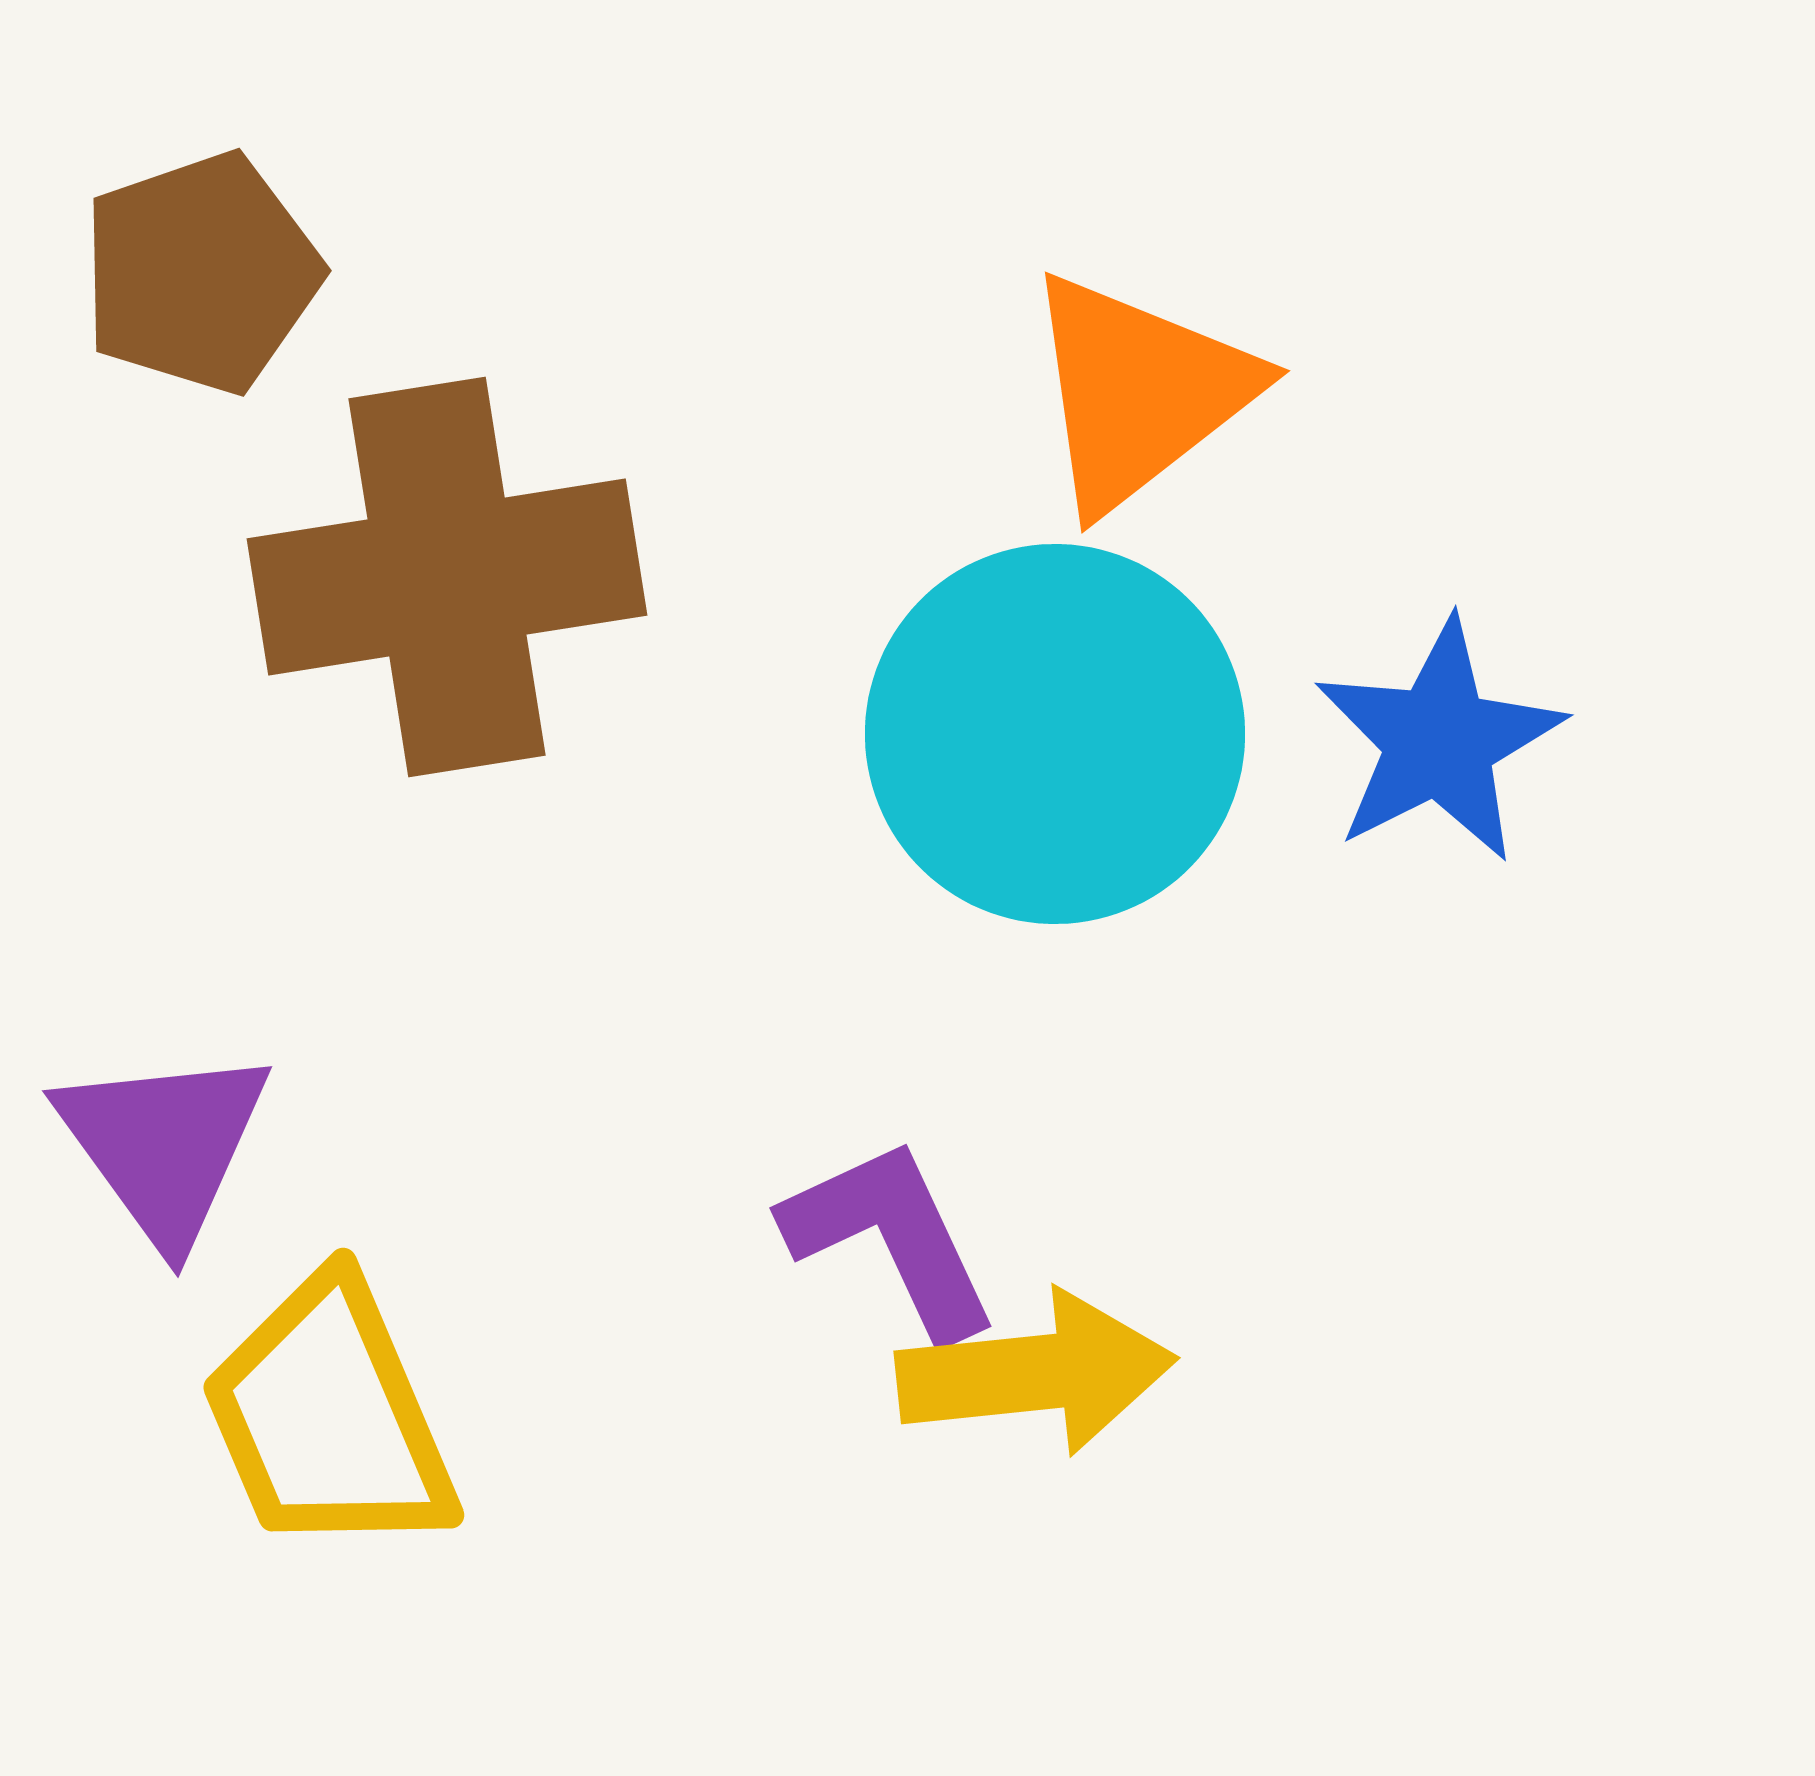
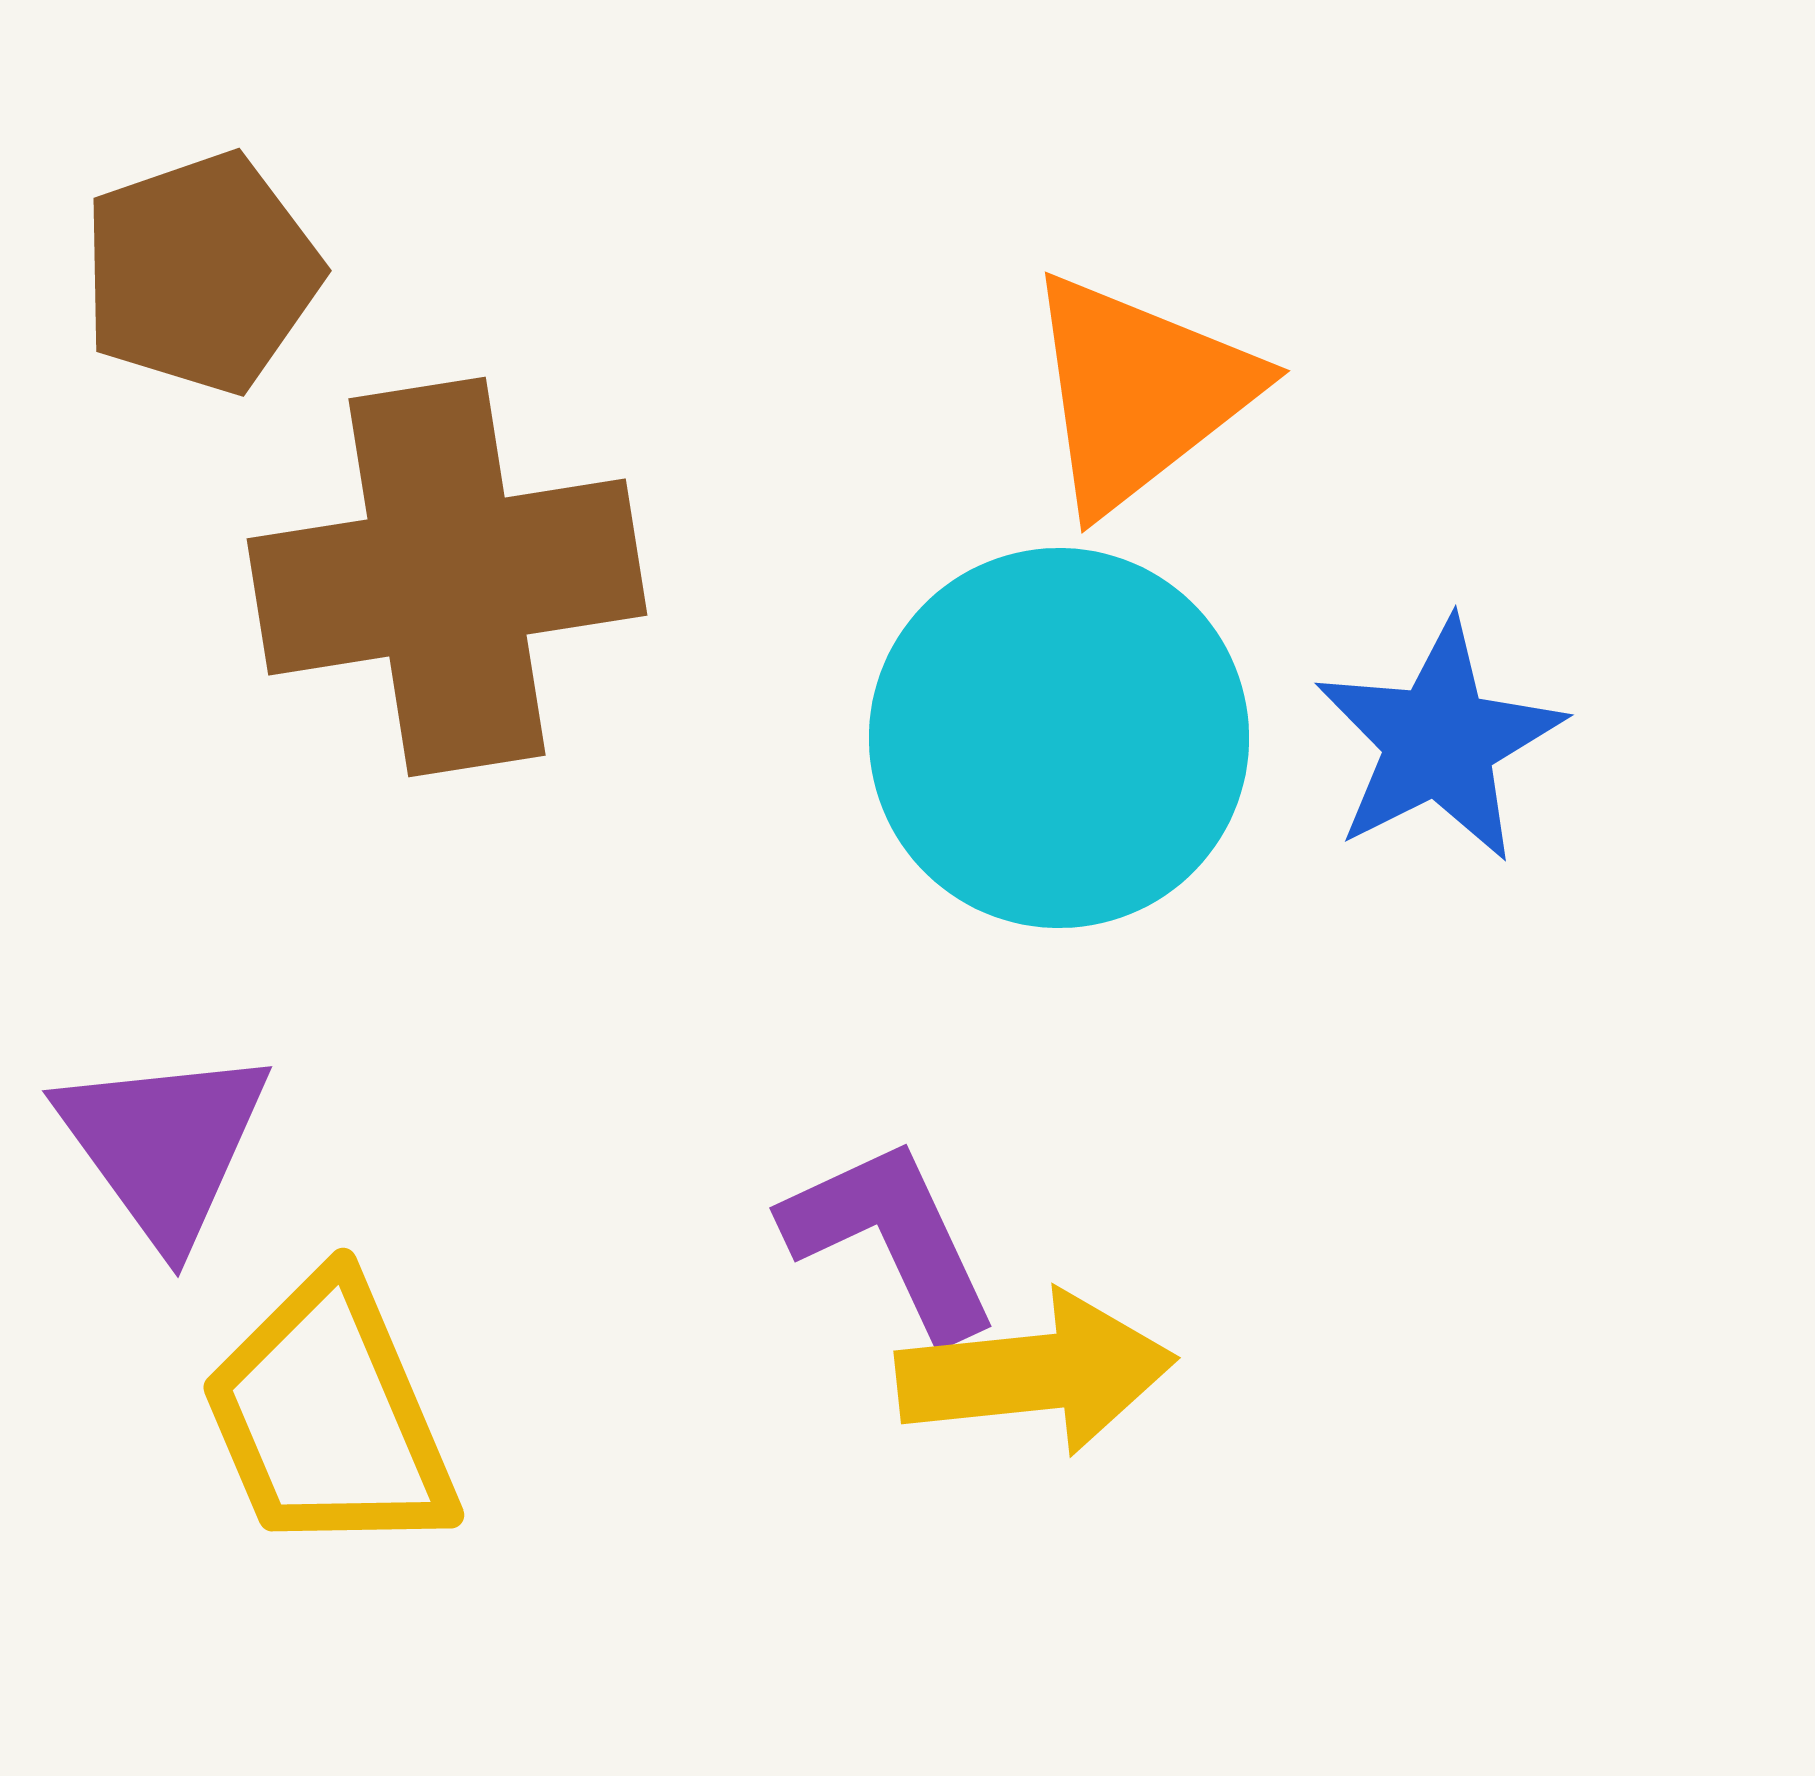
cyan circle: moved 4 px right, 4 px down
